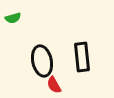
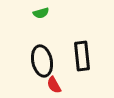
green semicircle: moved 28 px right, 5 px up
black rectangle: moved 1 px up
